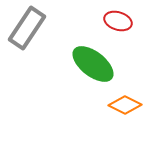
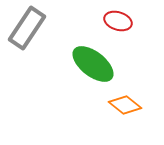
orange diamond: rotated 12 degrees clockwise
